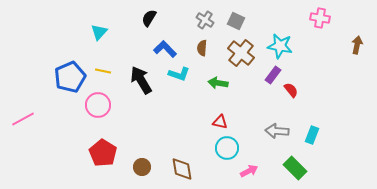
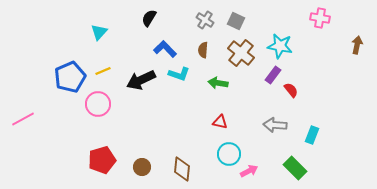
brown semicircle: moved 1 px right, 2 px down
yellow line: rotated 35 degrees counterclockwise
black arrow: rotated 84 degrees counterclockwise
pink circle: moved 1 px up
gray arrow: moved 2 px left, 6 px up
cyan circle: moved 2 px right, 6 px down
red pentagon: moved 1 px left, 7 px down; rotated 24 degrees clockwise
brown diamond: rotated 15 degrees clockwise
